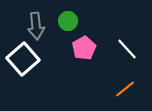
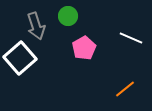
green circle: moved 5 px up
gray arrow: rotated 12 degrees counterclockwise
white line: moved 4 px right, 11 px up; rotated 25 degrees counterclockwise
white square: moved 3 px left, 1 px up
